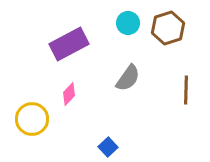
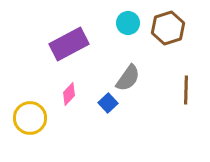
yellow circle: moved 2 px left, 1 px up
blue square: moved 44 px up
